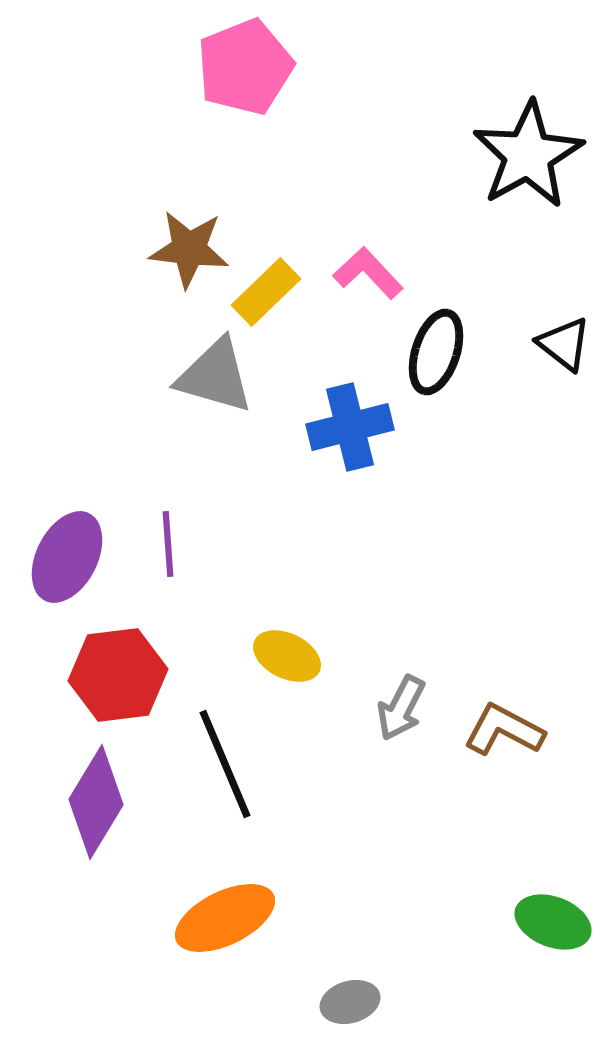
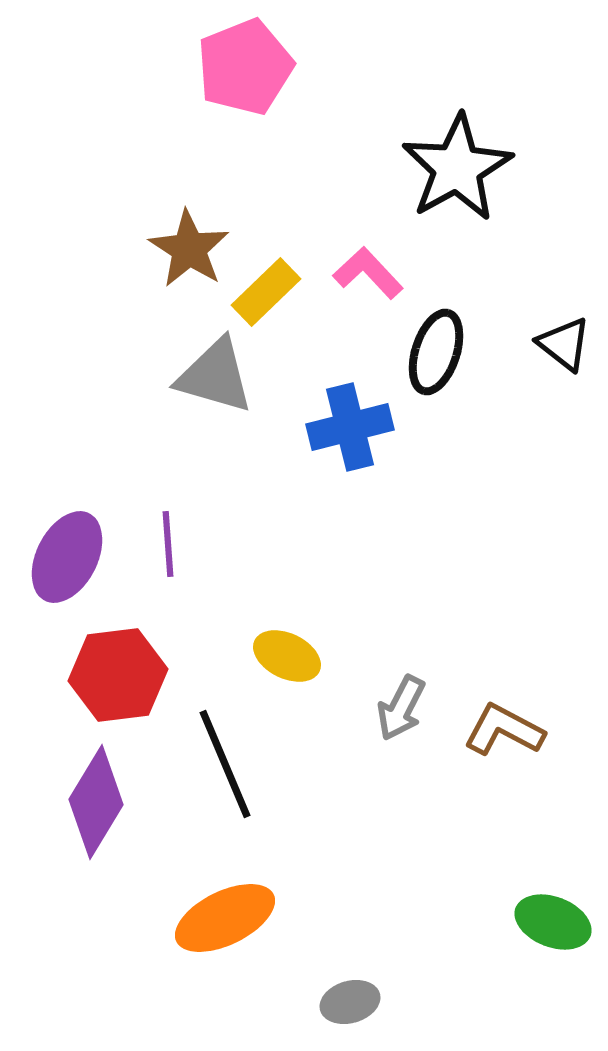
black star: moved 71 px left, 13 px down
brown star: rotated 26 degrees clockwise
